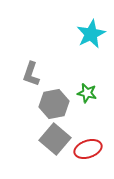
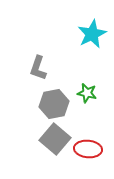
cyan star: moved 1 px right
gray L-shape: moved 7 px right, 6 px up
red ellipse: rotated 24 degrees clockwise
